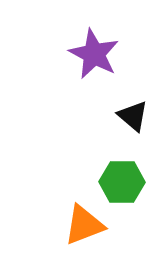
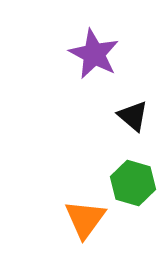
green hexagon: moved 11 px right, 1 px down; rotated 15 degrees clockwise
orange triangle: moved 1 px right, 6 px up; rotated 33 degrees counterclockwise
